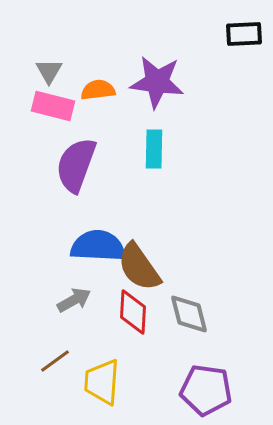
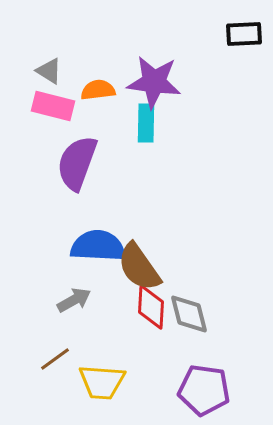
gray triangle: rotated 28 degrees counterclockwise
purple star: moved 3 px left
cyan rectangle: moved 8 px left, 26 px up
purple semicircle: moved 1 px right, 2 px up
red diamond: moved 18 px right, 5 px up
brown line: moved 2 px up
yellow trapezoid: rotated 90 degrees counterclockwise
purple pentagon: moved 2 px left
